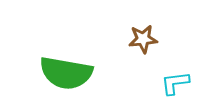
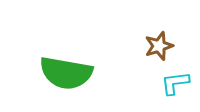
brown star: moved 16 px right, 7 px down; rotated 12 degrees counterclockwise
